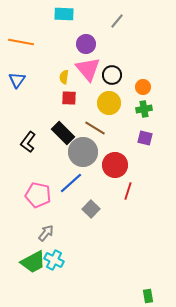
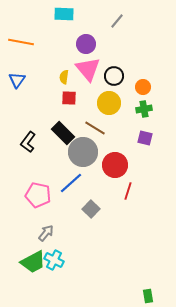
black circle: moved 2 px right, 1 px down
